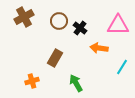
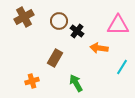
black cross: moved 3 px left, 3 px down
